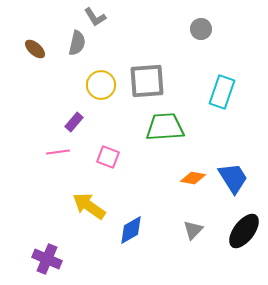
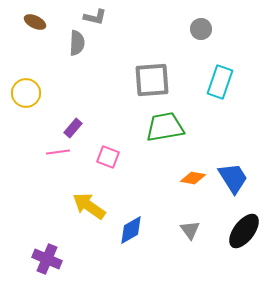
gray L-shape: rotated 45 degrees counterclockwise
gray semicircle: rotated 10 degrees counterclockwise
brown ellipse: moved 27 px up; rotated 15 degrees counterclockwise
gray square: moved 5 px right, 1 px up
yellow circle: moved 75 px left, 8 px down
cyan rectangle: moved 2 px left, 10 px up
purple rectangle: moved 1 px left, 6 px down
green trapezoid: rotated 6 degrees counterclockwise
gray triangle: moved 3 px left; rotated 20 degrees counterclockwise
